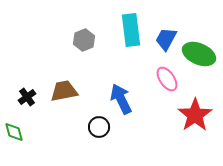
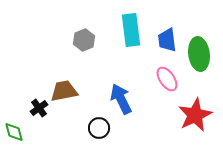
blue trapezoid: moved 1 px right, 1 px down; rotated 35 degrees counterclockwise
green ellipse: rotated 60 degrees clockwise
black cross: moved 12 px right, 11 px down
red star: rotated 8 degrees clockwise
black circle: moved 1 px down
